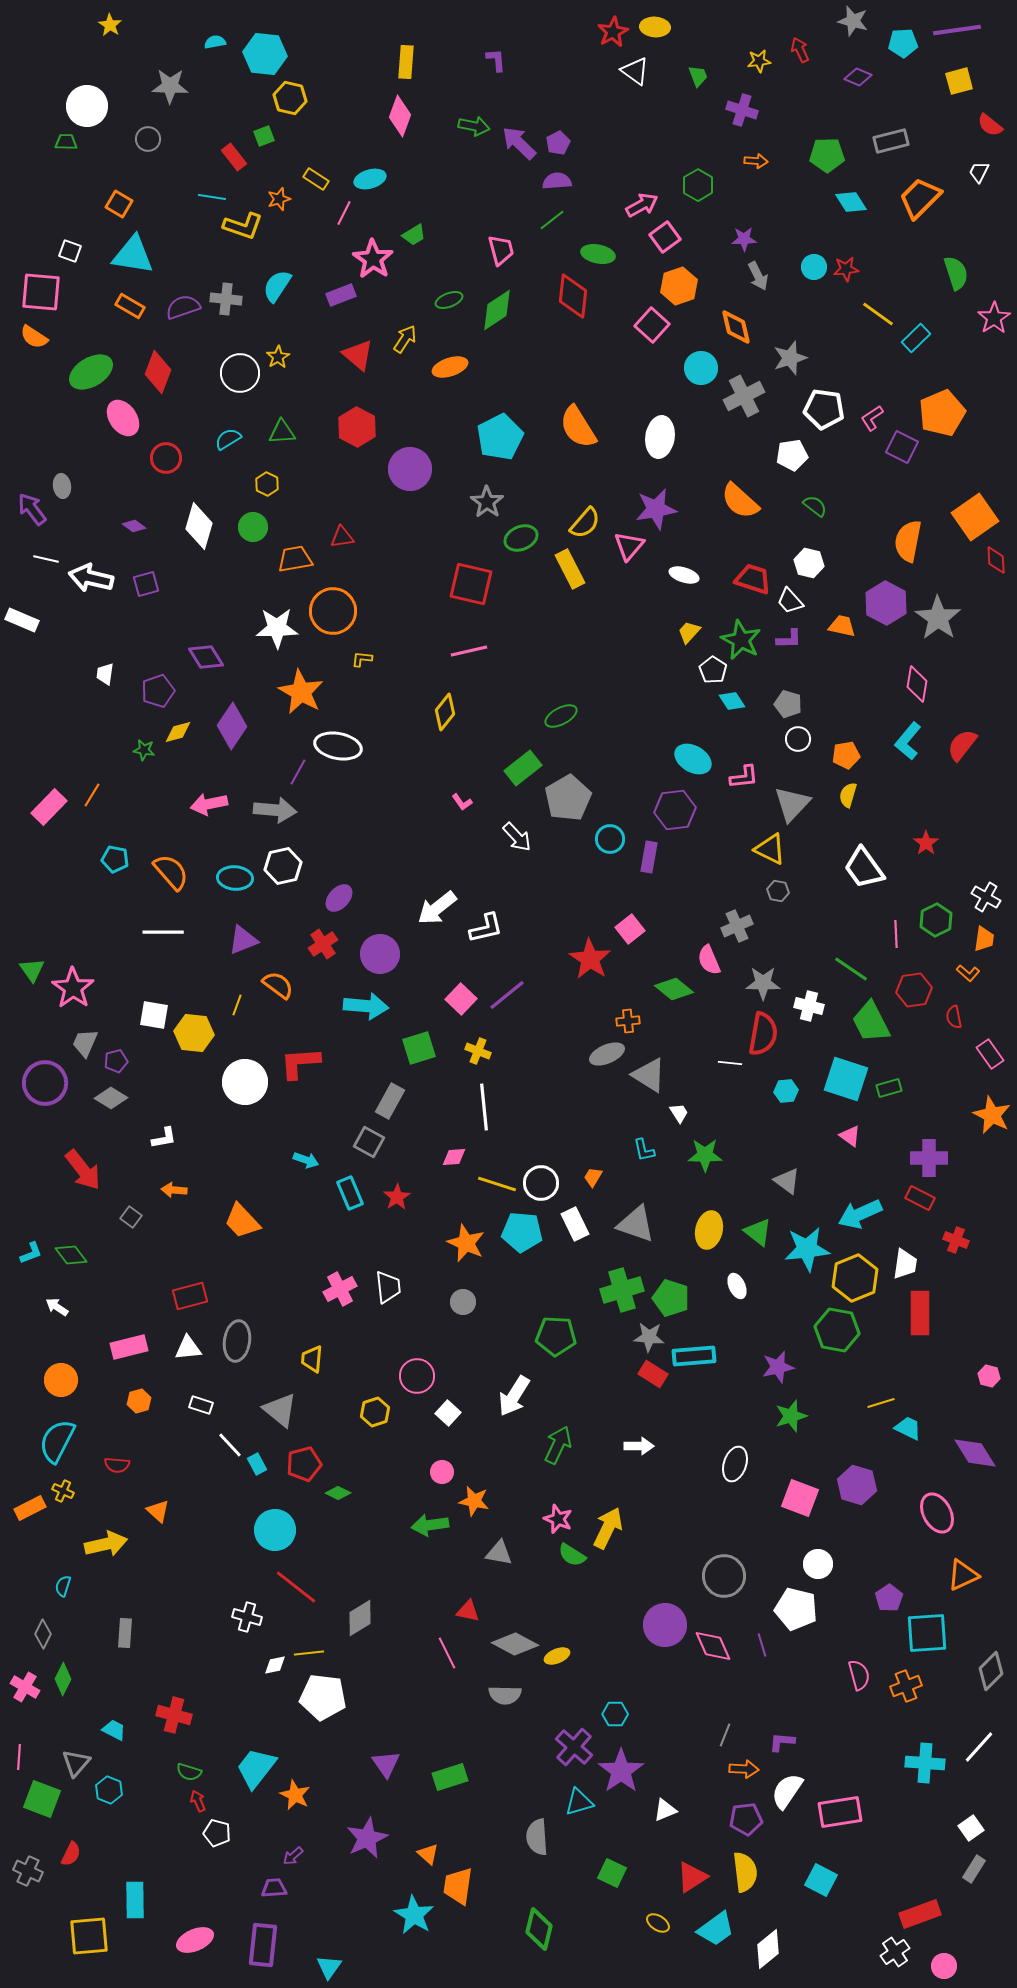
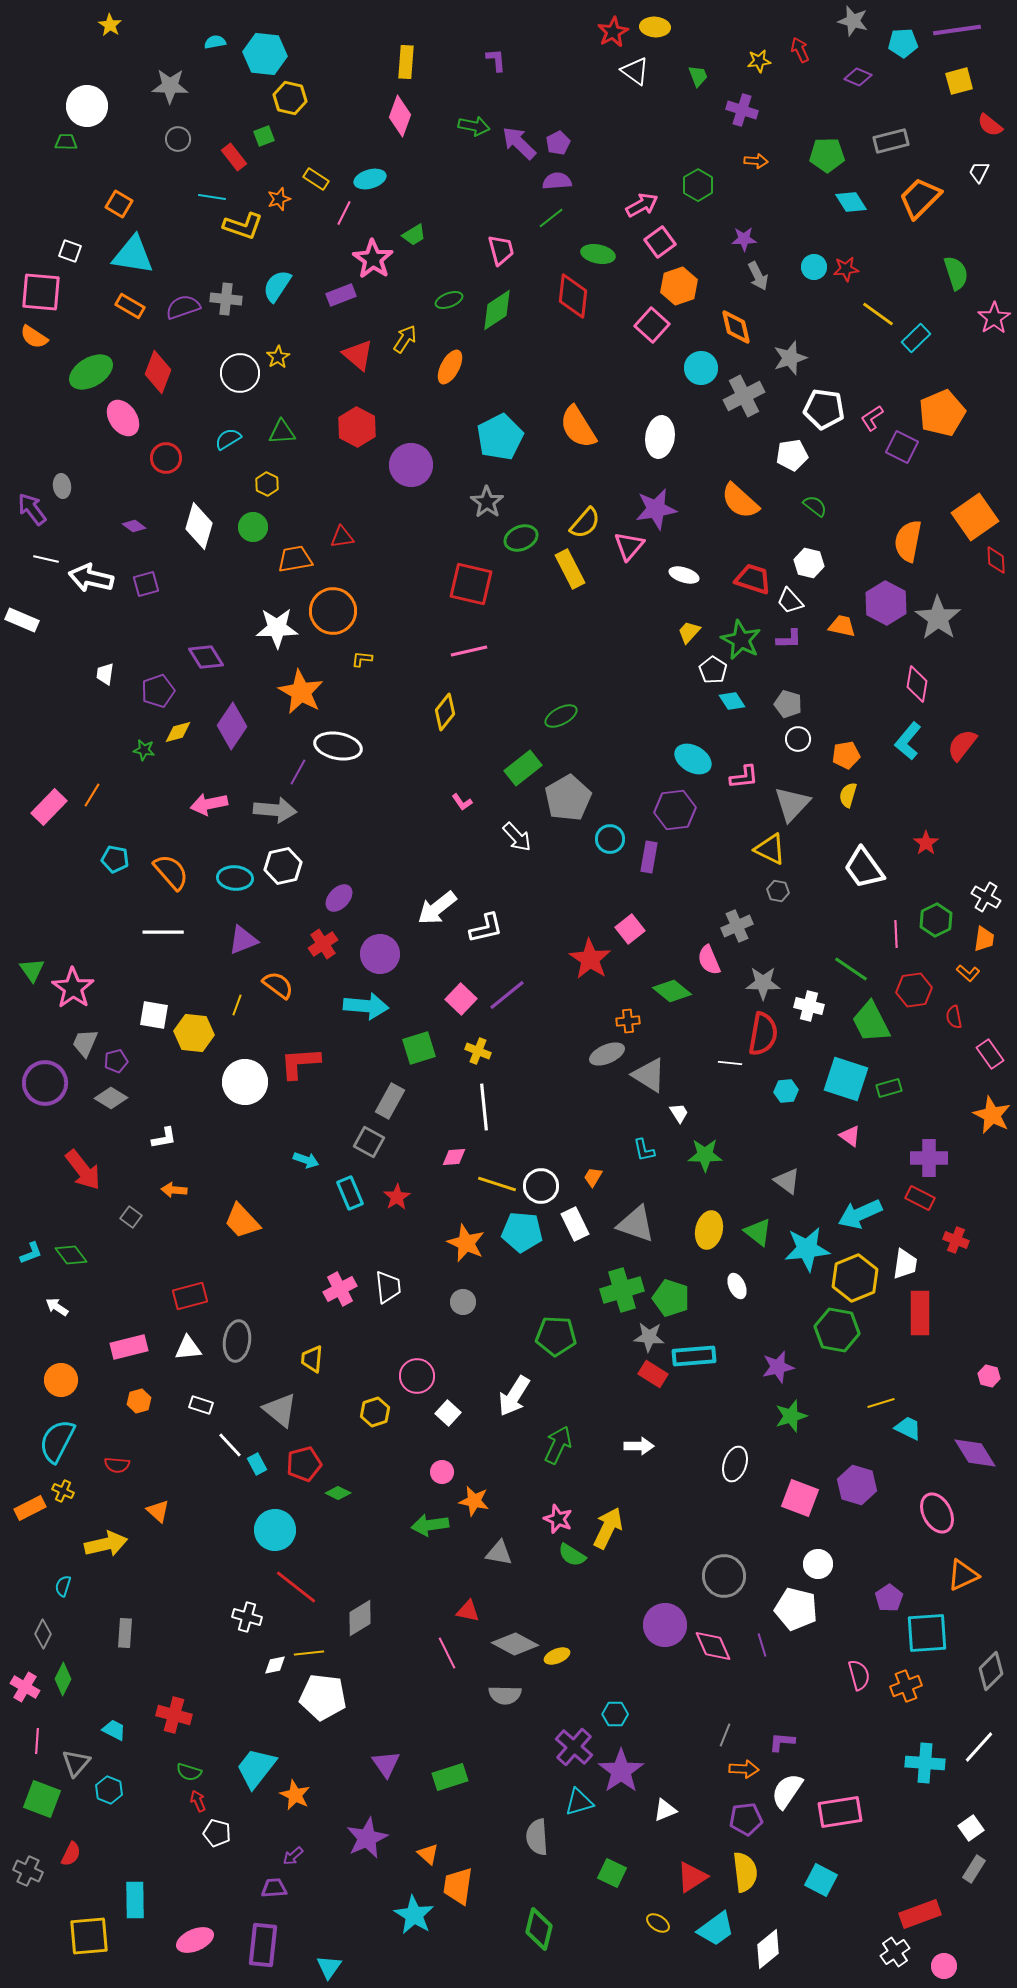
gray circle at (148, 139): moved 30 px right
green line at (552, 220): moved 1 px left, 2 px up
pink square at (665, 237): moved 5 px left, 5 px down
orange ellipse at (450, 367): rotated 44 degrees counterclockwise
purple circle at (410, 469): moved 1 px right, 4 px up
green diamond at (674, 989): moved 2 px left, 2 px down
white circle at (541, 1183): moved 3 px down
pink line at (19, 1757): moved 18 px right, 16 px up
